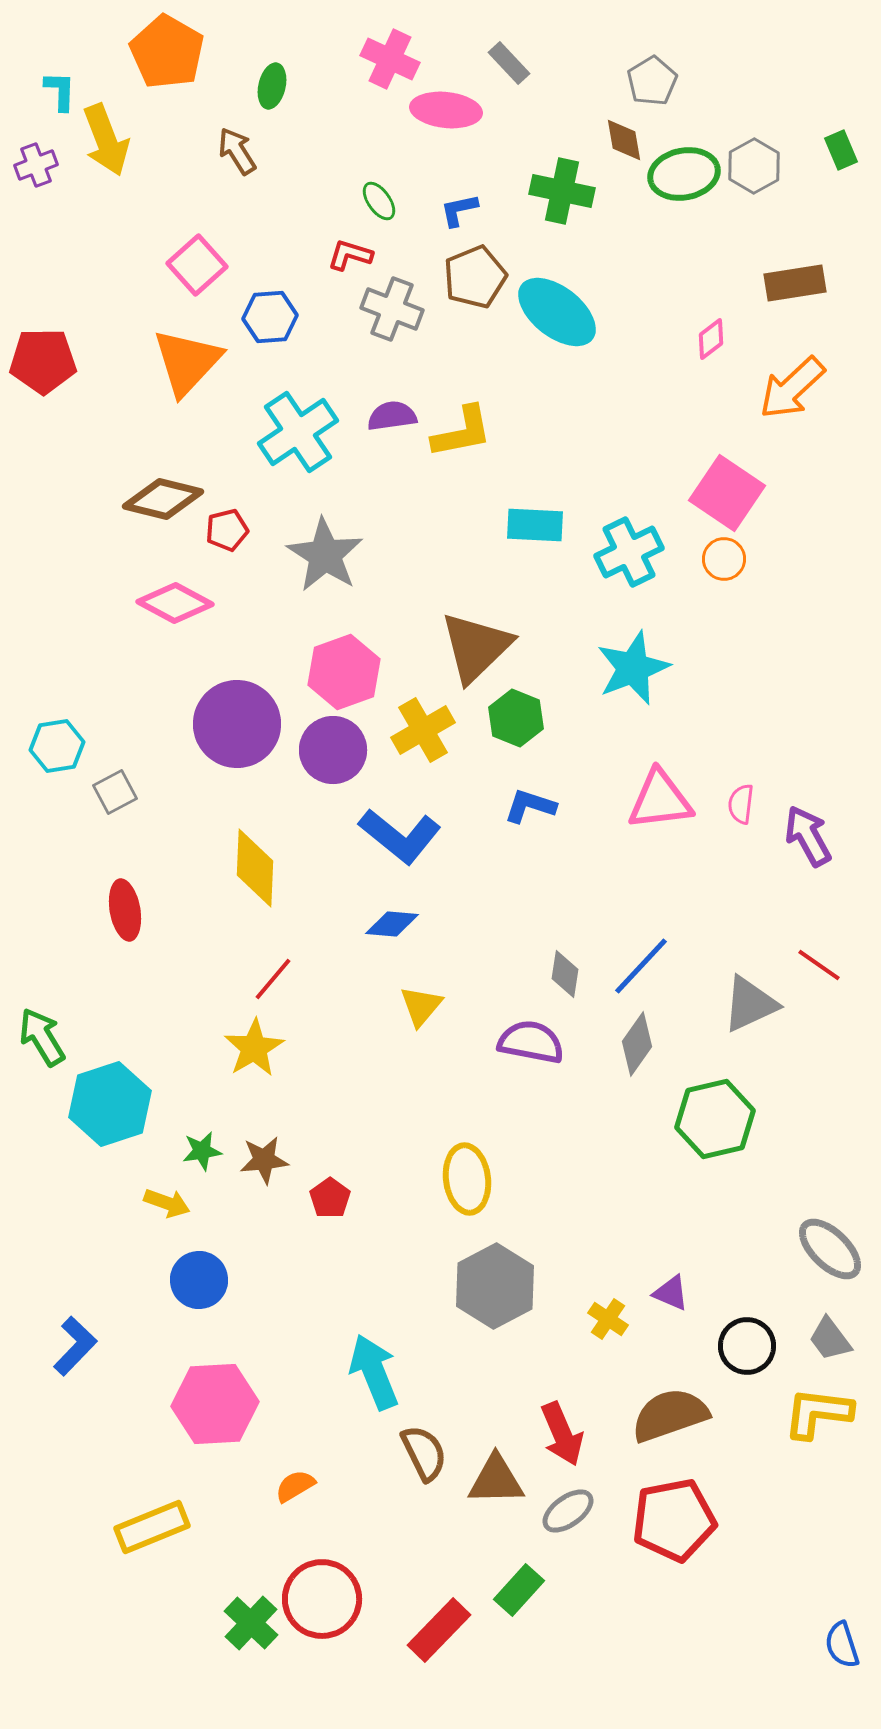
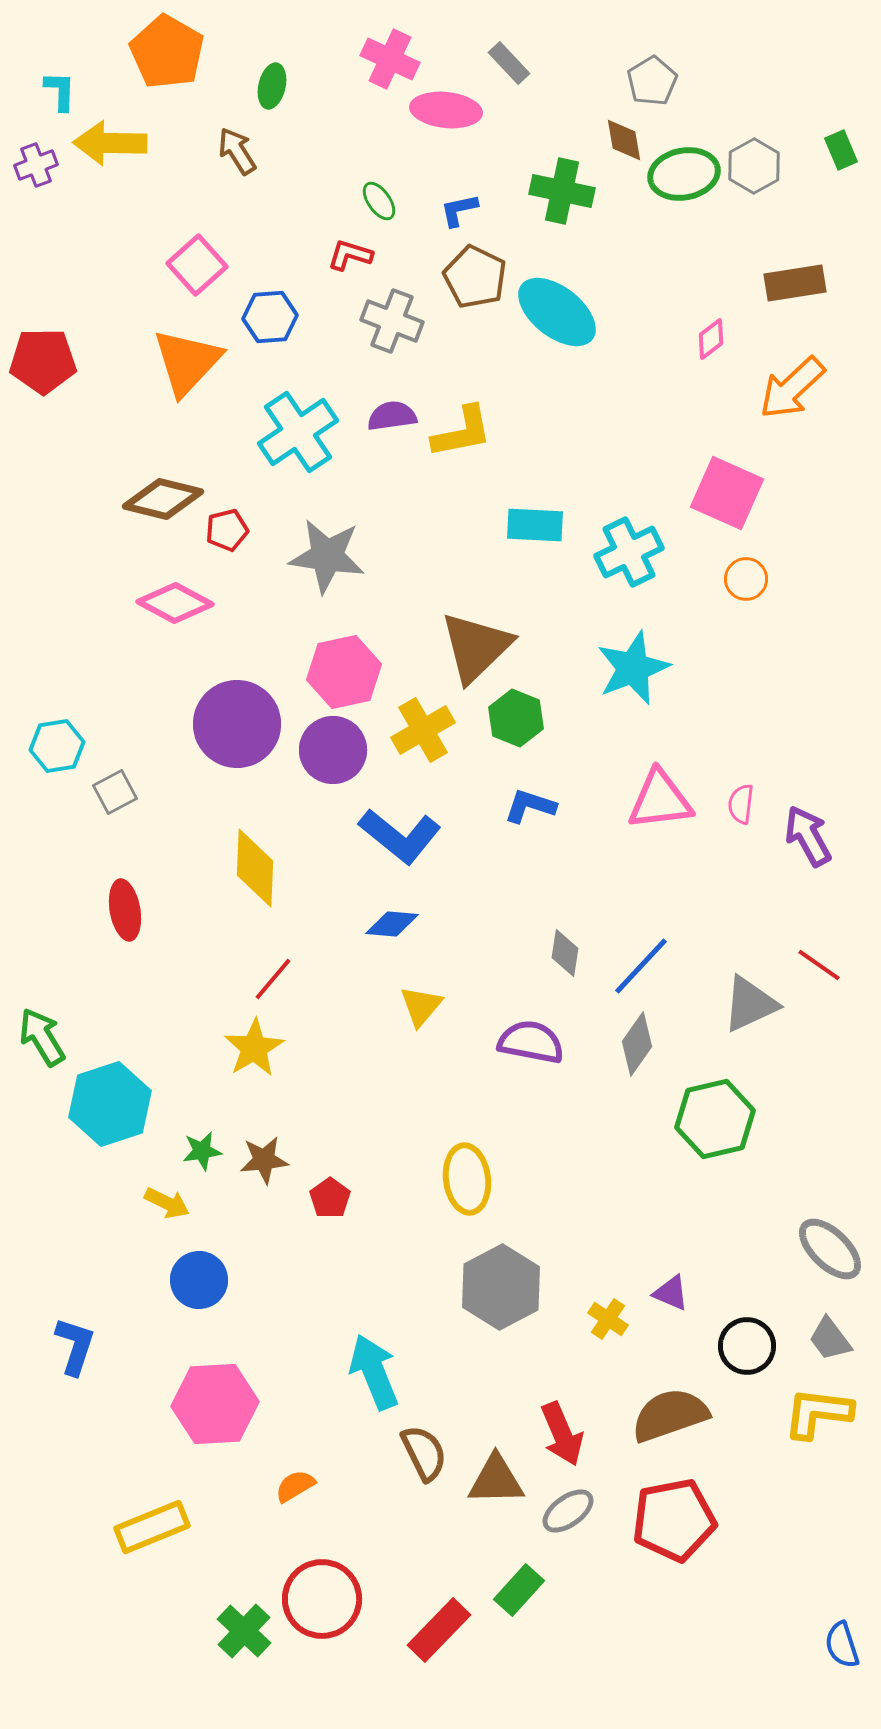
yellow arrow at (106, 140): moved 4 px right, 3 px down; rotated 112 degrees clockwise
brown pentagon at (475, 277): rotated 24 degrees counterclockwise
gray cross at (392, 309): moved 12 px down
pink square at (727, 493): rotated 10 degrees counterclockwise
gray star at (325, 555): moved 2 px right, 1 px down; rotated 24 degrees counterclockwise
orange circle at (724, 559): moved 22 px right, 20 px down
pink hexagon at (344, 672): rotated 8 degrees clockwise
gray diamond at (565, 974): moved 21 px up
yellow arrow at (167, 1203): rotated 6 degrees clockwise
gray hexagon at (495, 1286): moved 6 px right, 1 px down
blue L-shape at (75, 1346): rotated 26 degrees counterclockwise
green cross at (251, 1623): moved 7 px left, 8 px down
